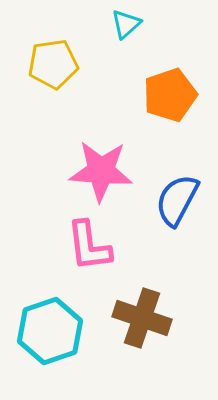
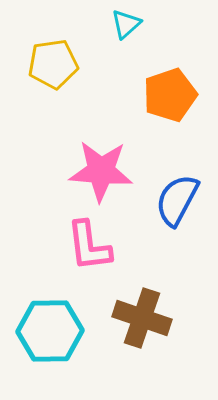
cyan hexagon: rotated 18 degrees clockwise
